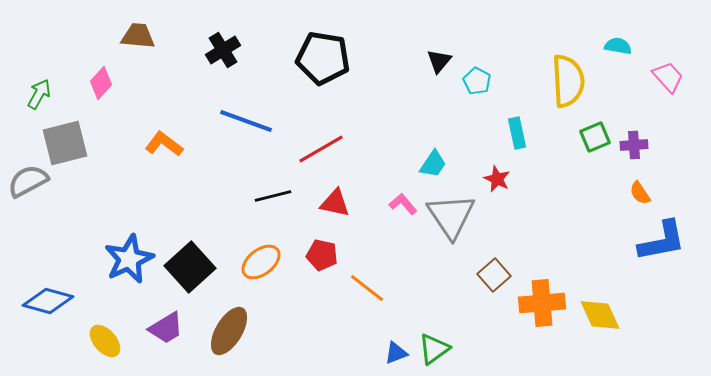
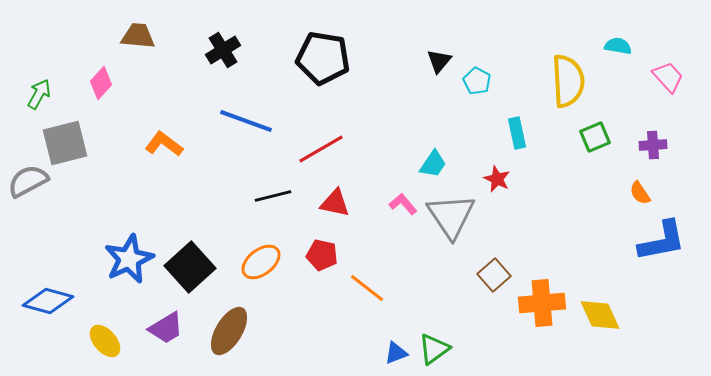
purple cross: moved 19 px right
